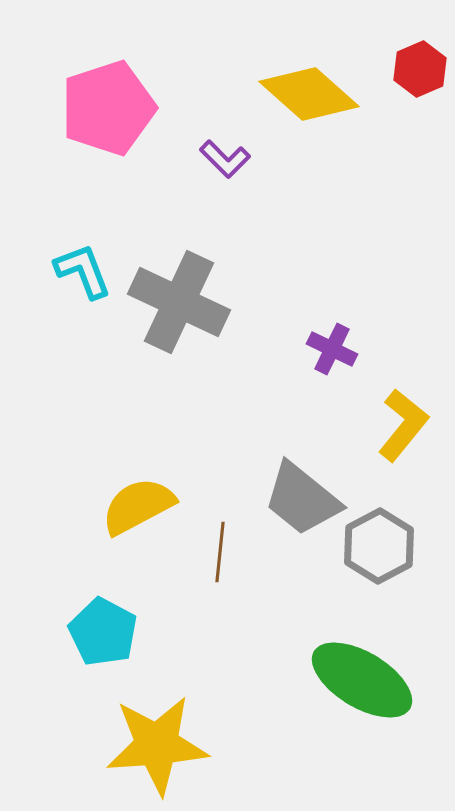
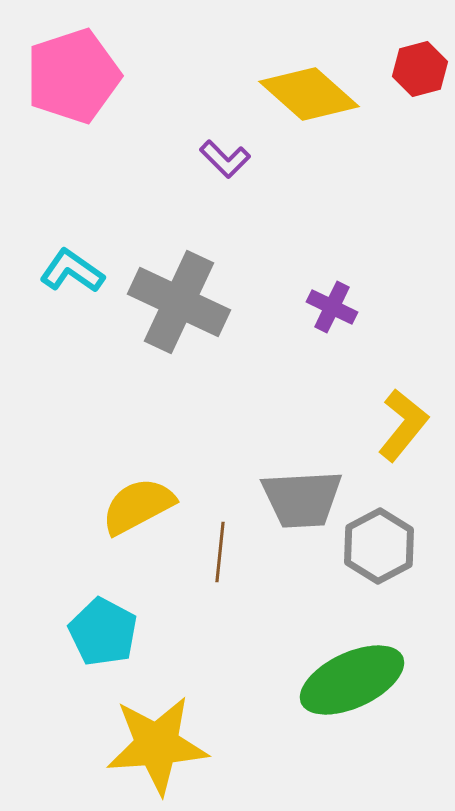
red hexagon: rotated 8 degrees clockwise
pink pentagon: moved 35 px left, 32 px up
cyan L-shape: moved 11 px left; rotated 34 degrees counterclockwise
purple cross: moved 42 px up
gray trapezoid: rotated 42 degrees counterclockwise
green ellipse: moved 10 px left; rotated 56 degrees counterclockwise
